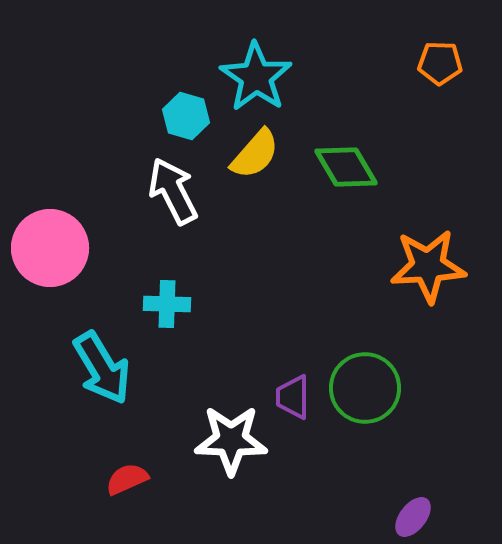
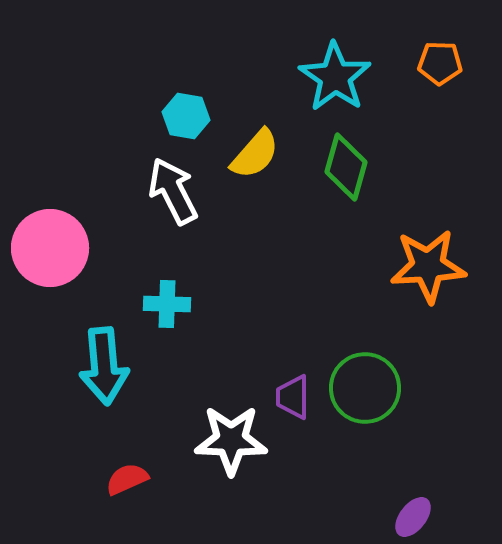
cyan star: moved 79 px right
cyan hexagon: rotated 6 degrees counterclockwise
green diamond: rotated 46 degrees clockwise
cyan arrow: moved 2 px right, 2 px up; rotated 26 degrees clockwise
